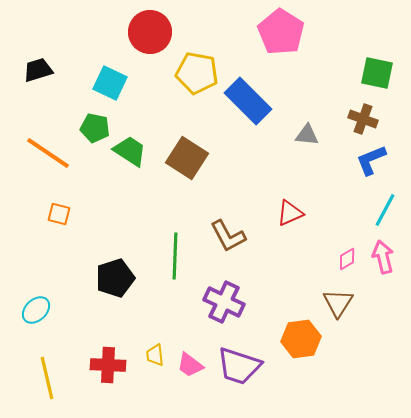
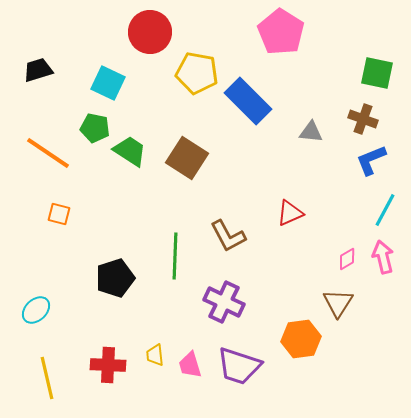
cyan square: moved 2 px left
gray triangle: moved 4 px right, 3 px up
pink trapezoid: rotated 36 degrees clockwise
